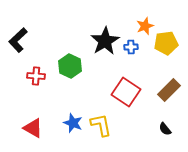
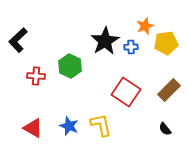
blue star: moved 4 px left, 3 px down
